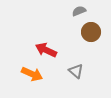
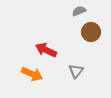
gray triangle: rotated 28 degrees clockwise
